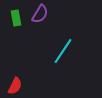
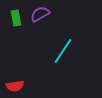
purple semicircle: rotated 150 degrees counterclockwise
red semicircle: rotated 54 degrees clockwise
